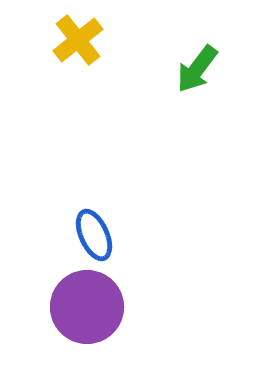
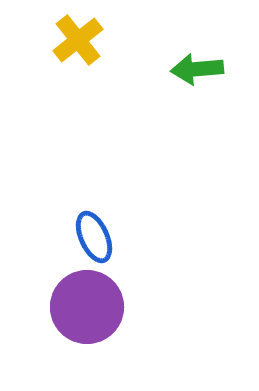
green arrow: rotated 48 degrees clockwise
blue ellipse: moved 2 px down
